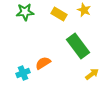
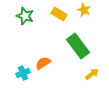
green star: moved 4 px down; rotated 24 degrees clockwise
